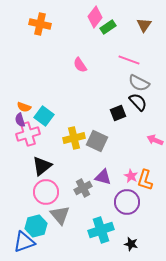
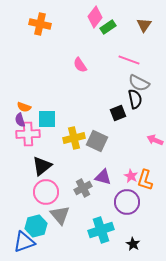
black semicircle: moved 3 px left, 3 px up; rotated 30 degrees clockwise
cyan square: moved 3 px right, 3 px down; rotated 36 degrees counterclockwise
pink cross: rotated 15 degrees clockwise
black star: moved 2 px right; rotated 16 degrees clockwise
